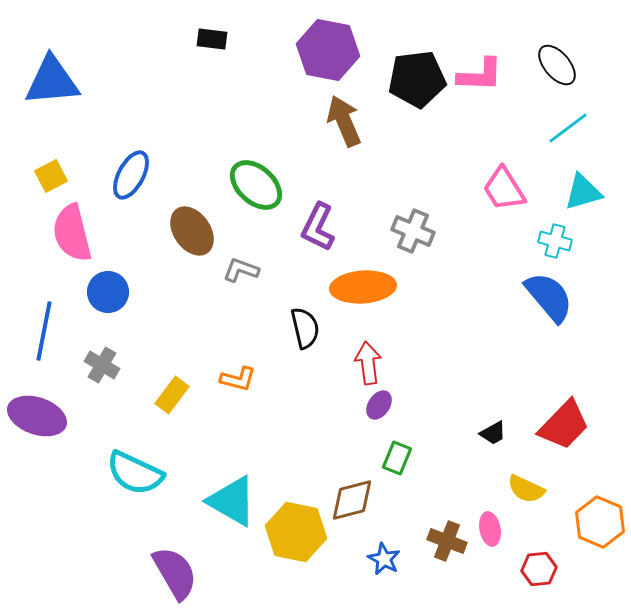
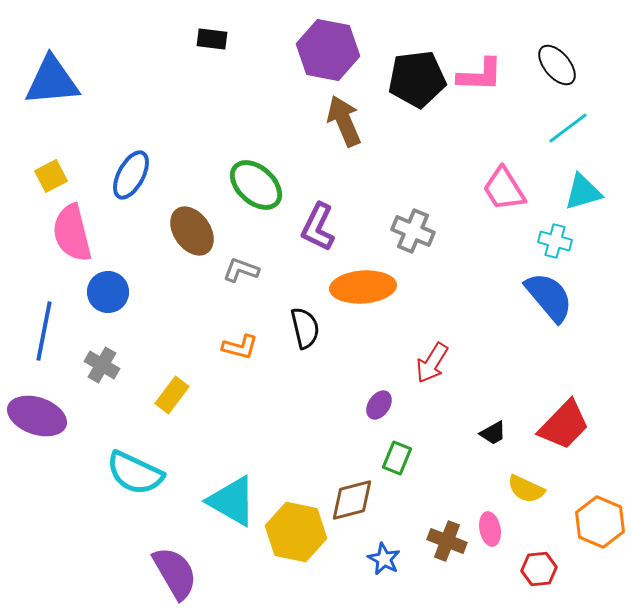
red arrow at (368, 363): moved 64 px right; rotated 141 degrees counterclockwise
orange L-shape at (238, 379): moved 2 px right, 32 px up
